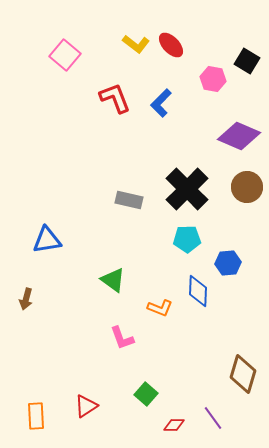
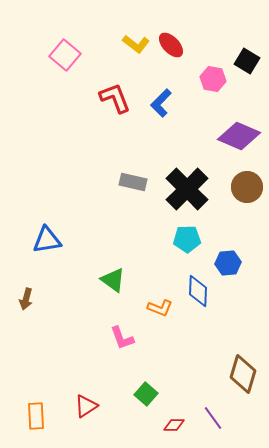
gray rectangle: moved 4 px right, 18 px up
